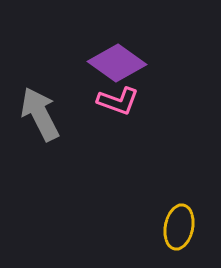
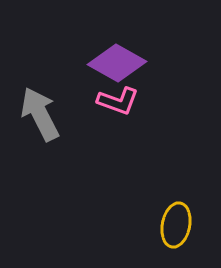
purple diamond: rotated 6 degrees counterclockwise
yellow ellipse: moved 3 px left, 2 px up
